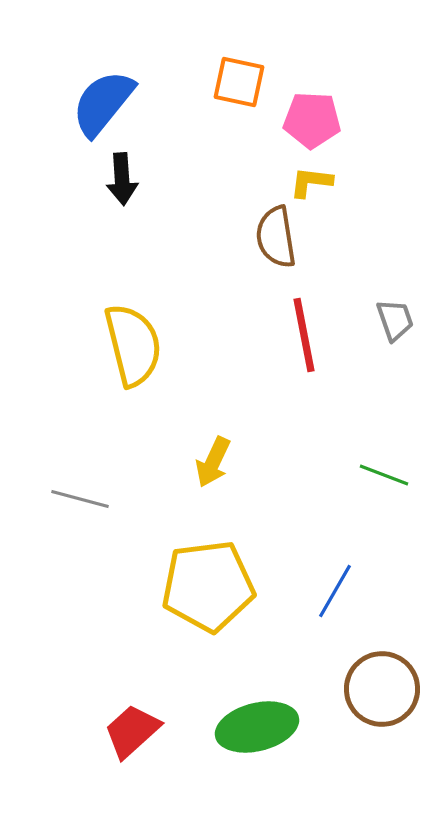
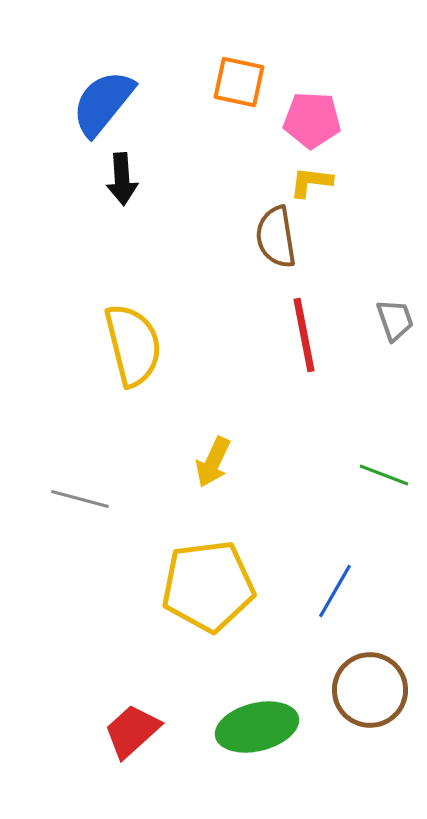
brown circle: moved 12 px left, 1 px down
